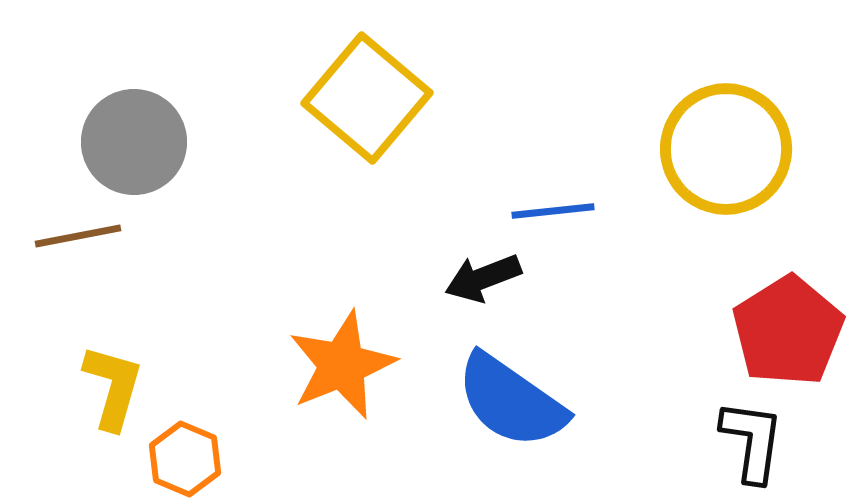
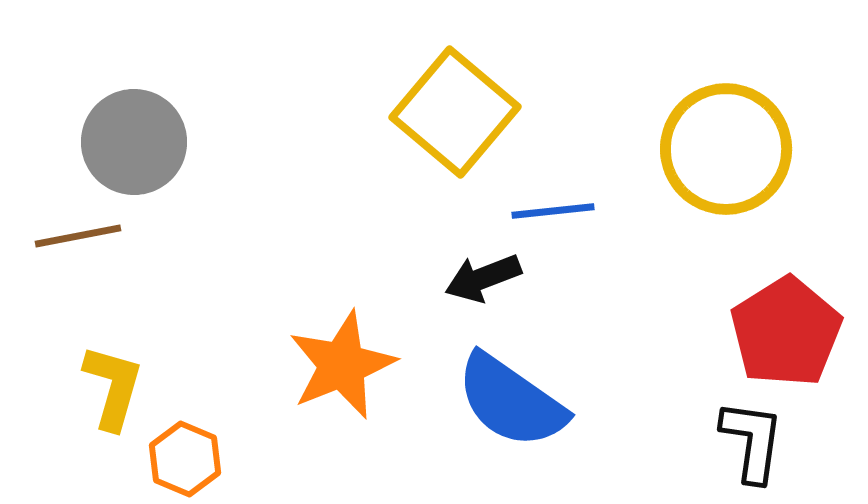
yellow square: moved 88 px right, 14 px down
red pentagon: moved 2 px left, 1 px down
